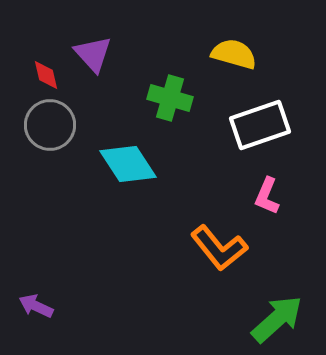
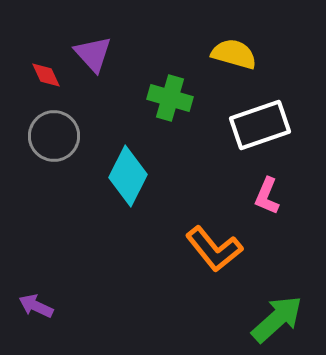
red diamond: rotated 12 degrees counterclockwise
gray circle: moved 4 px right, 11 px down
cyan diamond: moved 12 px down; rotated 60 degrees clockwise
orange L-shape: moved 5 px left, 1 px down
